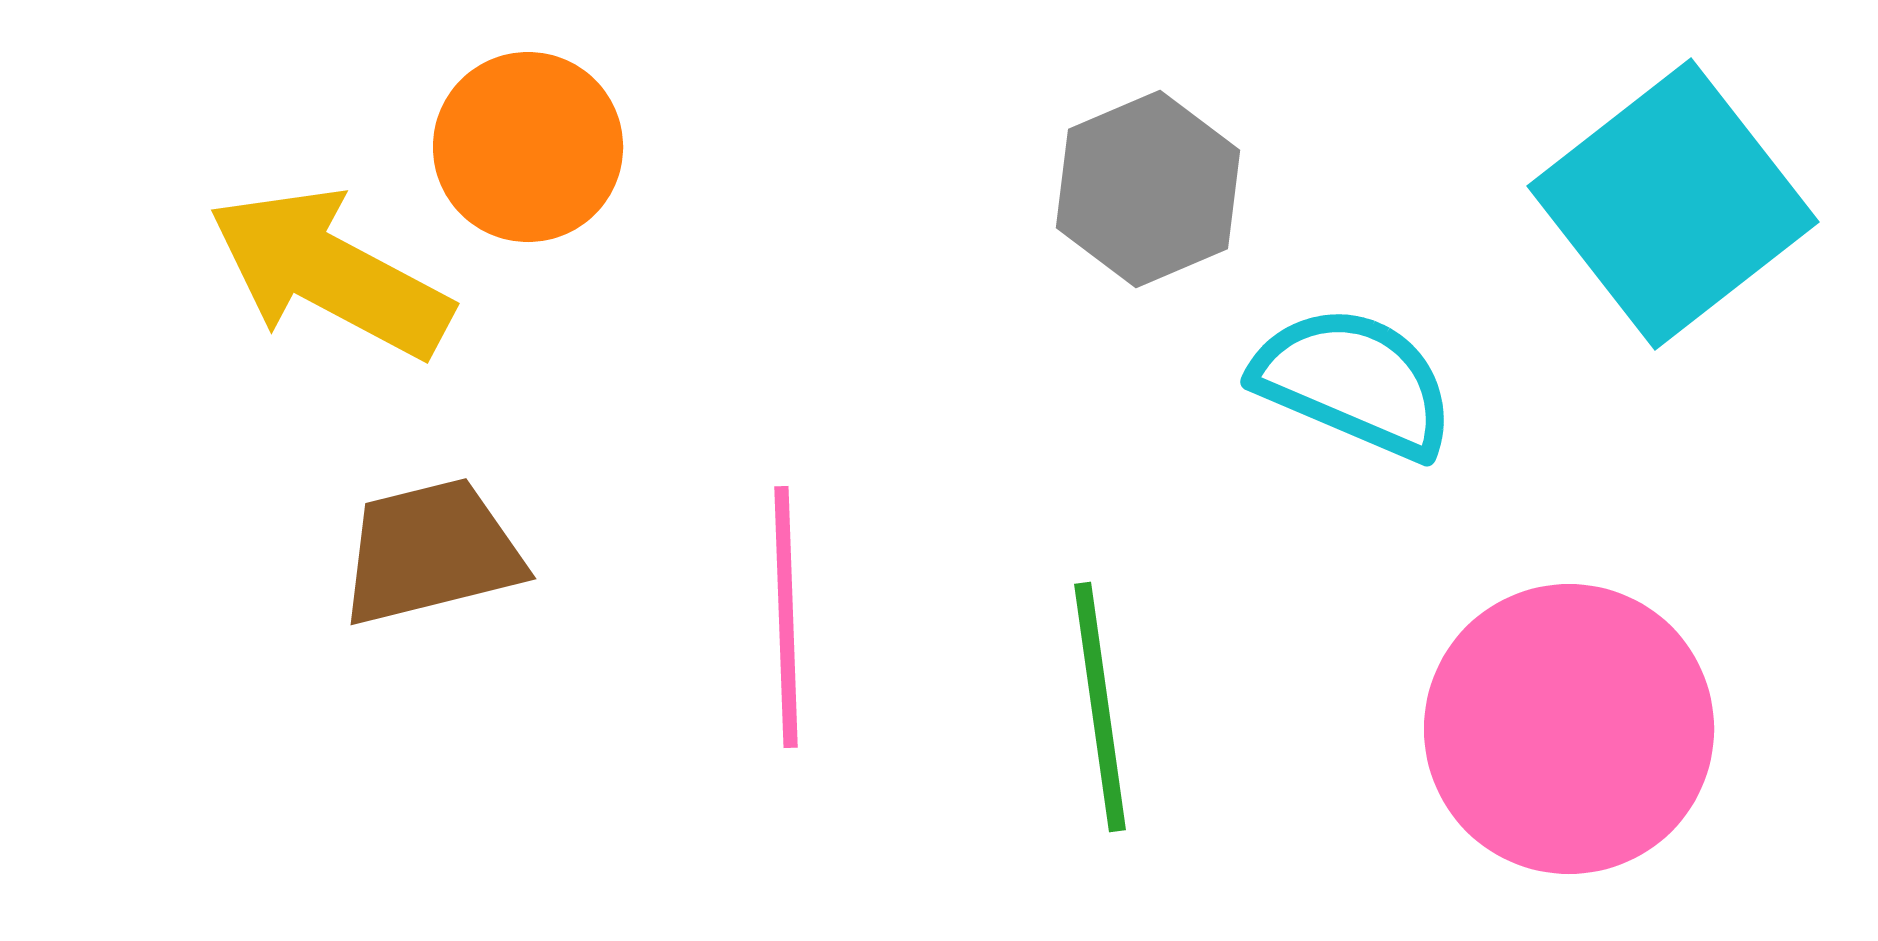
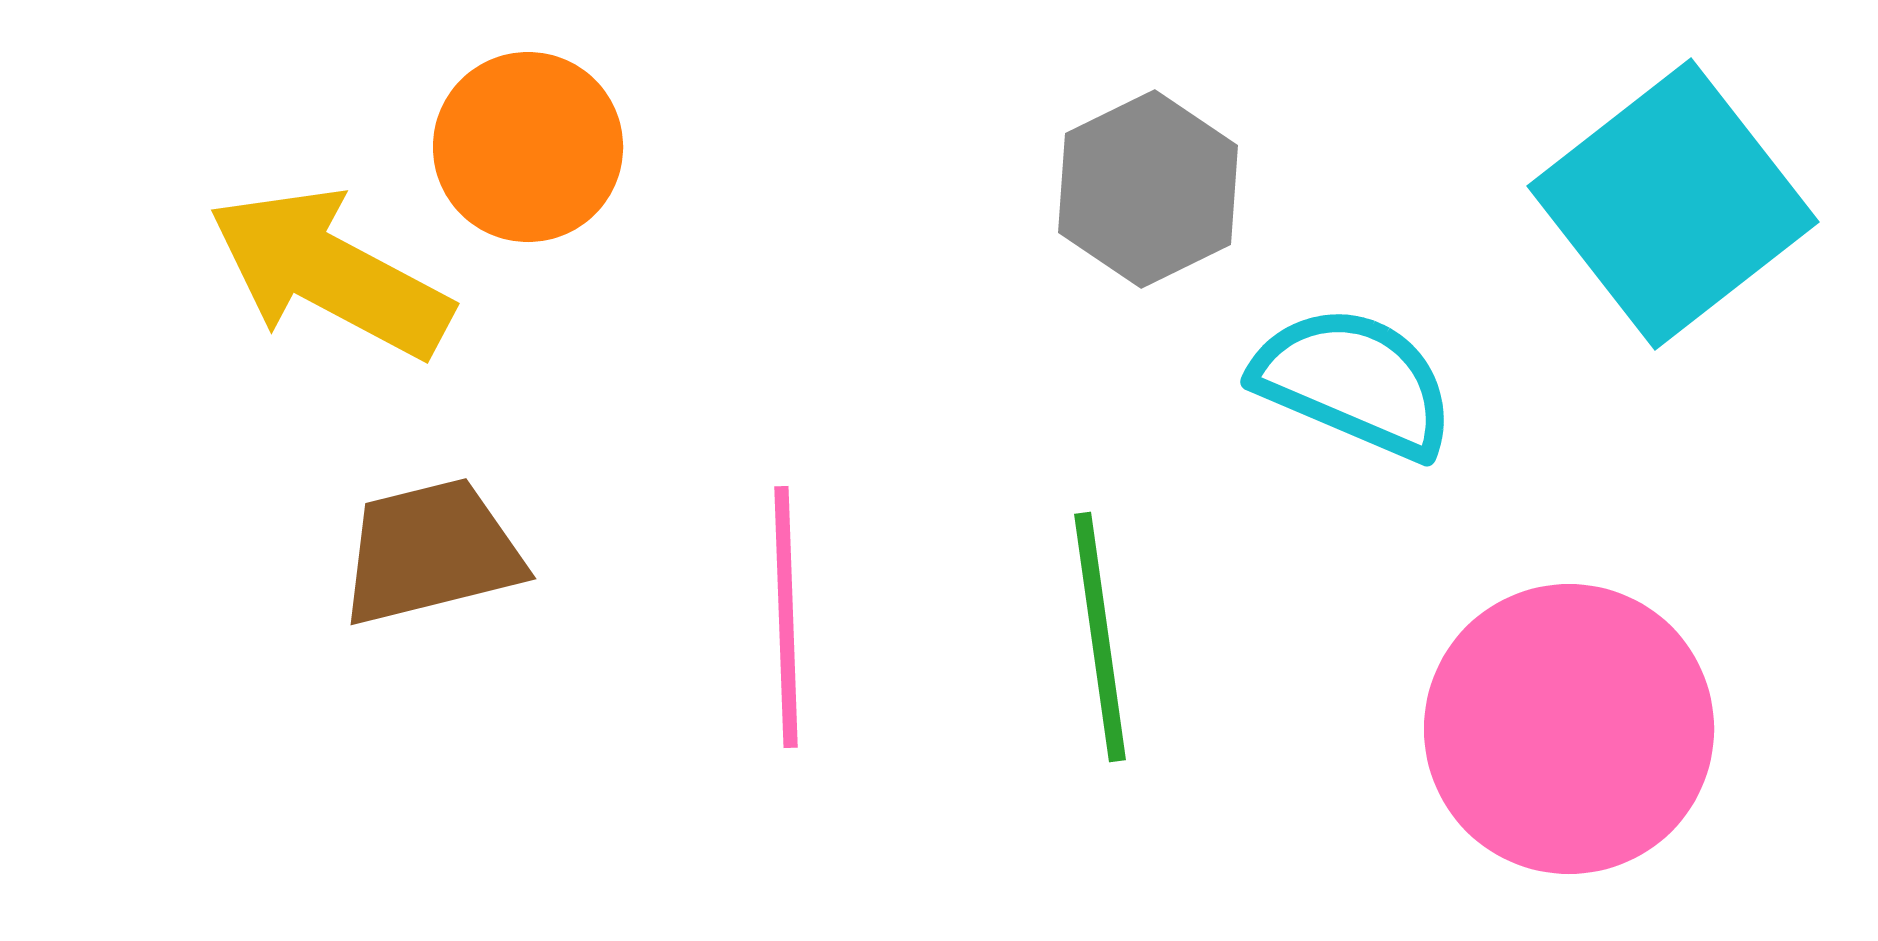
gray hexagon: rotated 3 degrees counterclockwise
green line: moved 70 px up
